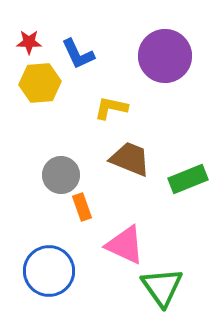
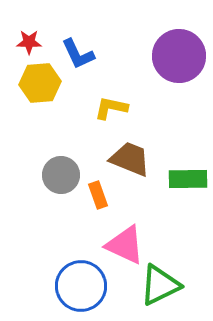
purple circle: moved 14 px right
green rectangle: rotated 21 degrees clockwise
orange rectangle: moved 16 px right, 12 px up
blue circle: moved 32 px right, 15 px down
green triangle: moved 2 px left, 2 px up; rotated 39 degrees clockwise
